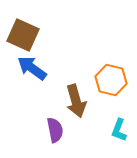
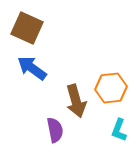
brown square: moved 4 px right, 7 px up
orange hexagon: moved 8 px down; rotated 20 degrees counterclockwise
